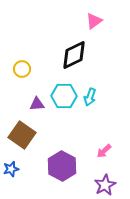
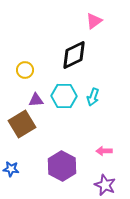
yellow circle: moved 3 px right, 1 px down
cyan arrow: moved 3 px right
purple triangle: moved 1 px left, 4 px up
brown square: moved 11 px up; rotated 24 degrees clockwise
pink arrow: rotated 42 degrees clockwise
blue star: rotated 21 degrees clockwise
purple star: rotated 20 degrees counterclockwise
